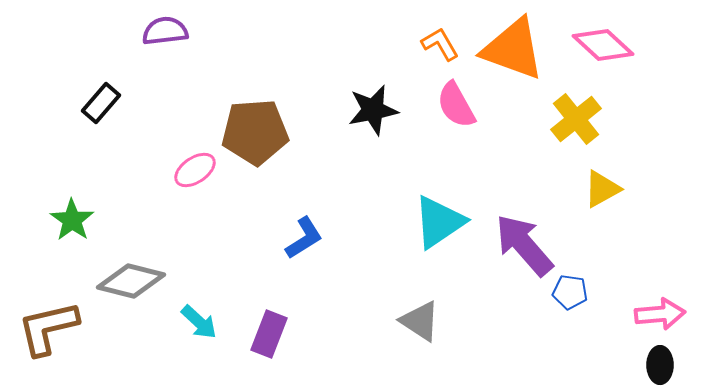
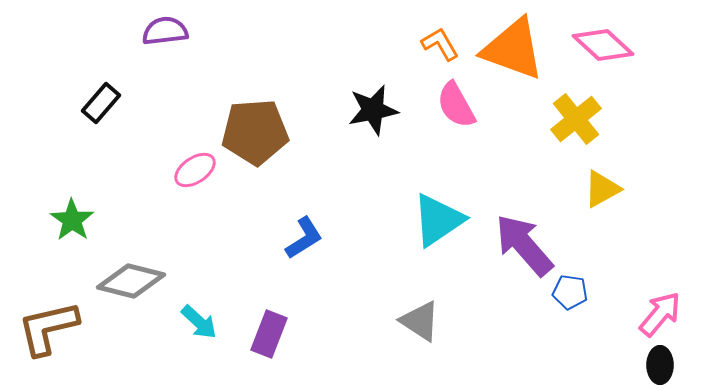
cyan triangle: moved 1 px left, 2 px up
pink arrow: rotated 45 degrees counterclockwise
